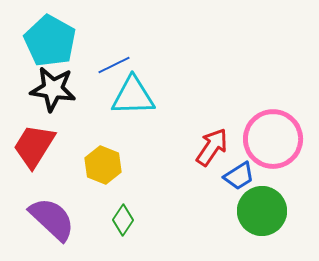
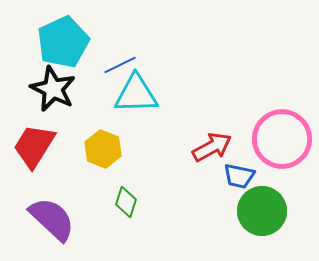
cyan pentagon: moved 13 px right, 1 px down; rotated 18 degrees clockwise
blue line: moved 6 px right
black star: rotated 18 degrees clockwise
cyan triangle: moved 3 px right, 2 px up
pink circle: moved 9 px right
red arrow: rotated 27 degrees clockwise
yellow hexagon: moved 16 px up
blue trapezoid: rotated 44 degrees clockwise
green diamond: moved 3 px right, 18 px up; rotated 16 degrees counterclockwise
